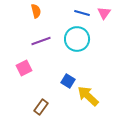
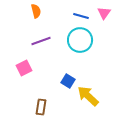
blue line: moved 1 px left, 3 px down
cyan circle: moved 3 px right, 1 px down
brown rectangle: rotated 28 degrees counterclockwise
